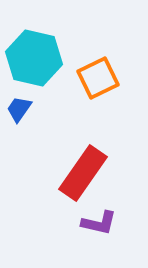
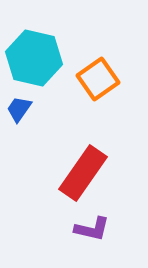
orange square: moved 1 px down; rotated 9 degrees counterclockwise
purple L-shape: moved 7 px left, 6 px down
